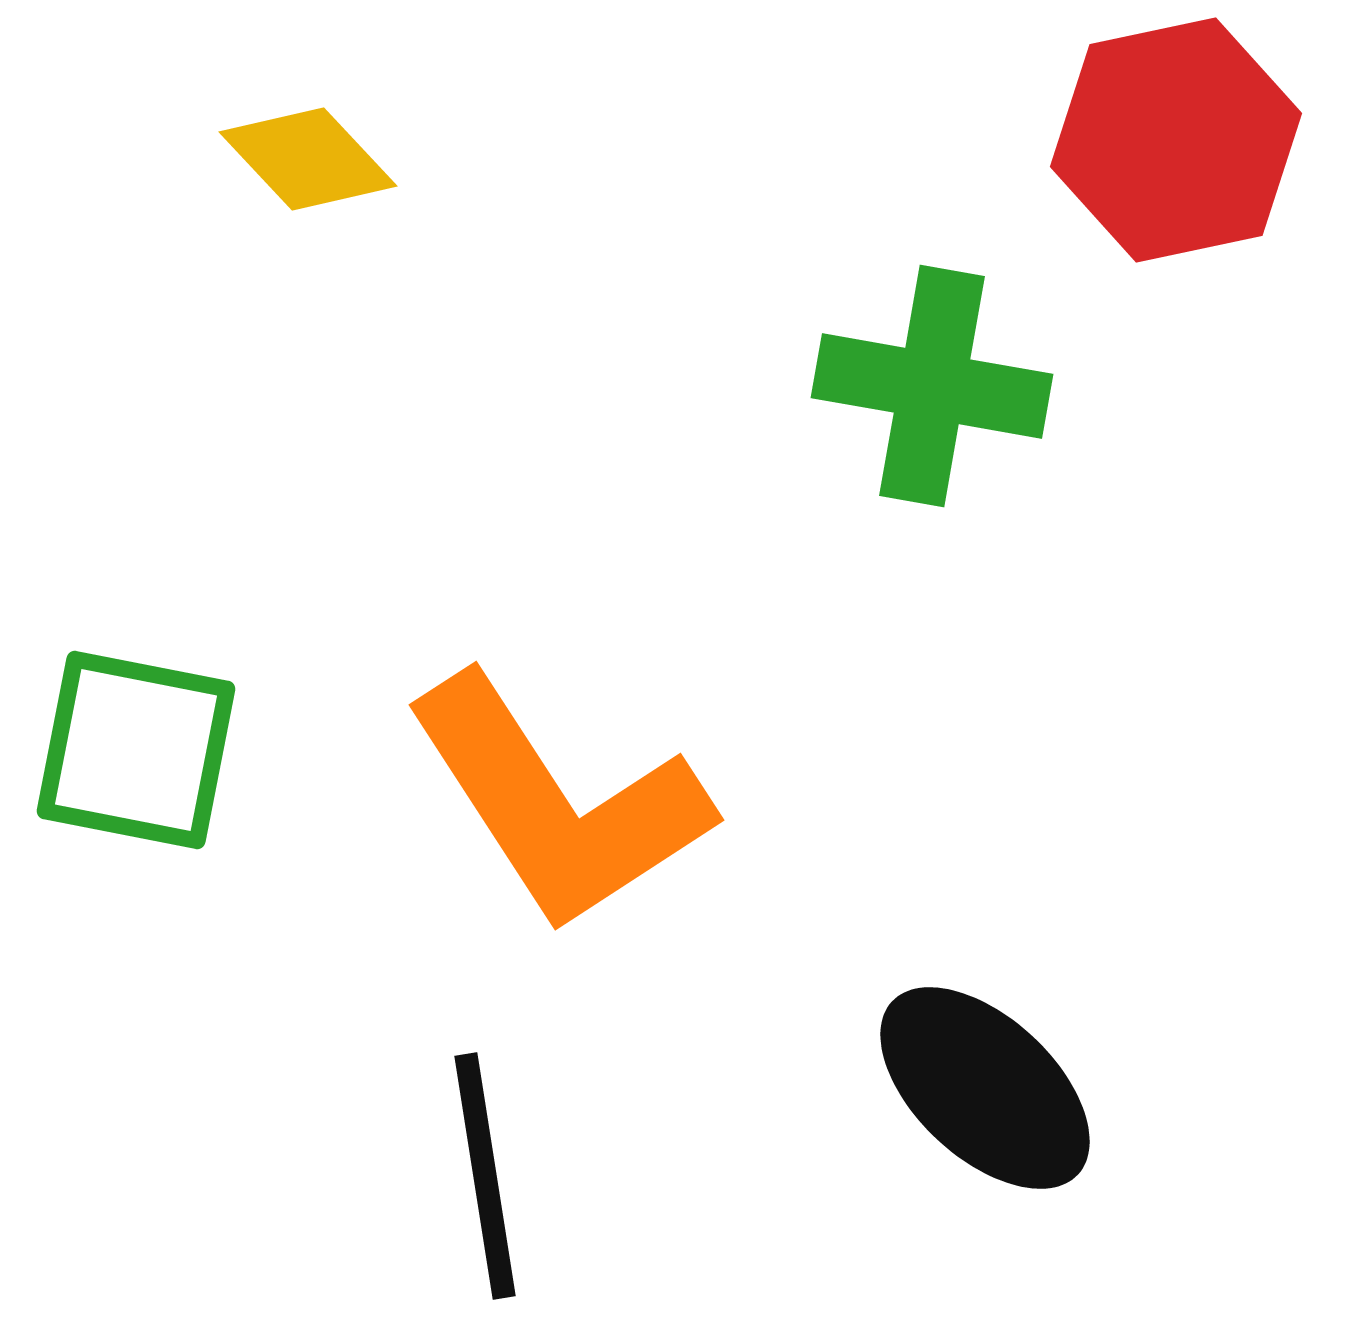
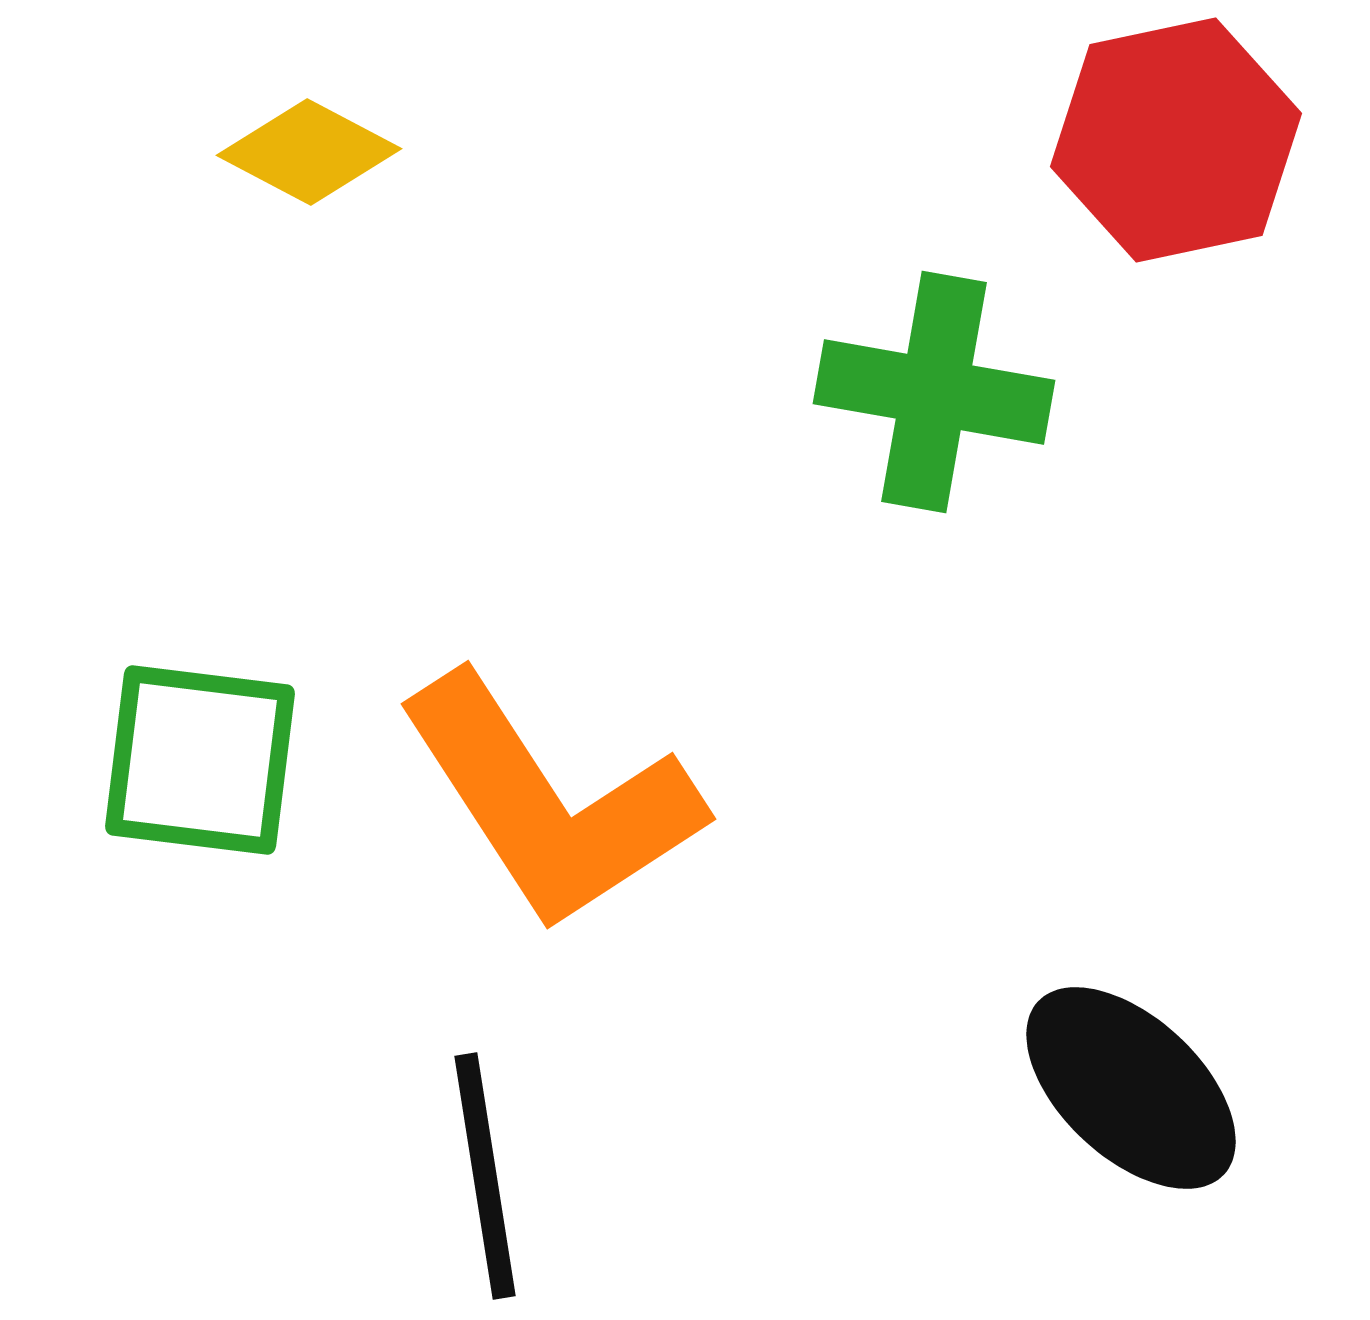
yellow diamond: moved 1 px right, 7 px up; rotated 19 degrees counterclockwise
green cross: moved 2 px right, 6 px down
green square: moved 64 px right, 10 px down; rotated 4 degrees counterclockwise
orange L-shape: moved 8 px left, 1 px up
black ellipse: moved 146 px right
